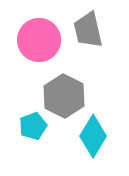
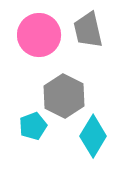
pink circle: moved 5 px up
